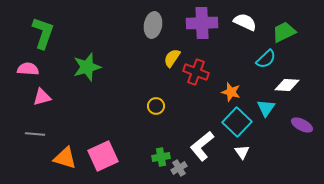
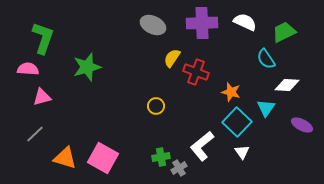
gray ellipse: rotated 75 degrees counterclockwise
green L-shape: moved 5 px down
cyan semicircle: rotated 100 degrees clockwise
gray line: rotated 48 degrees counterclockwise
pink square: moved 2 px down; rotated 36 degrees counterclockwise
